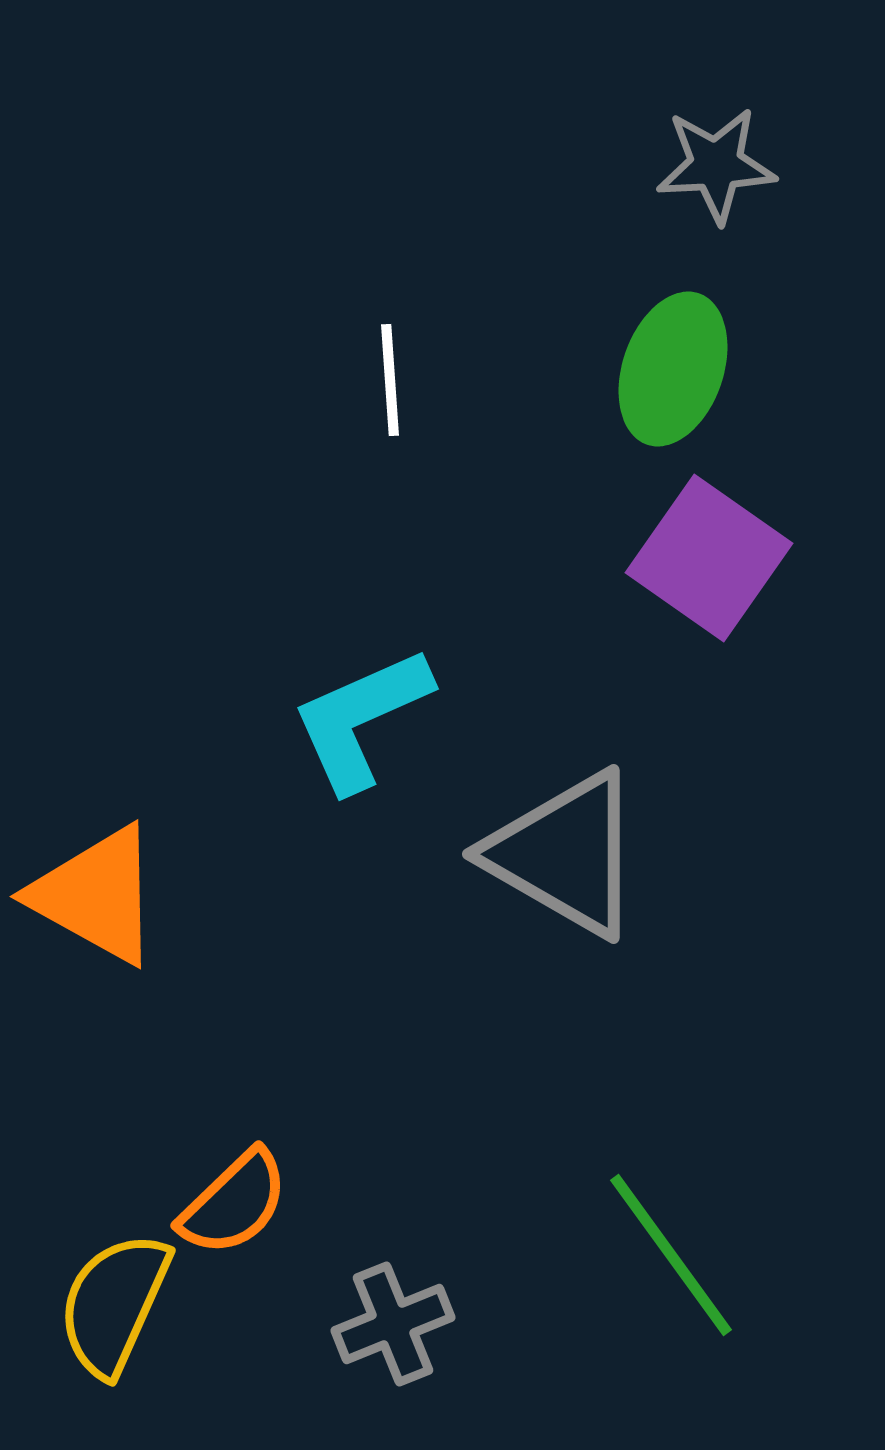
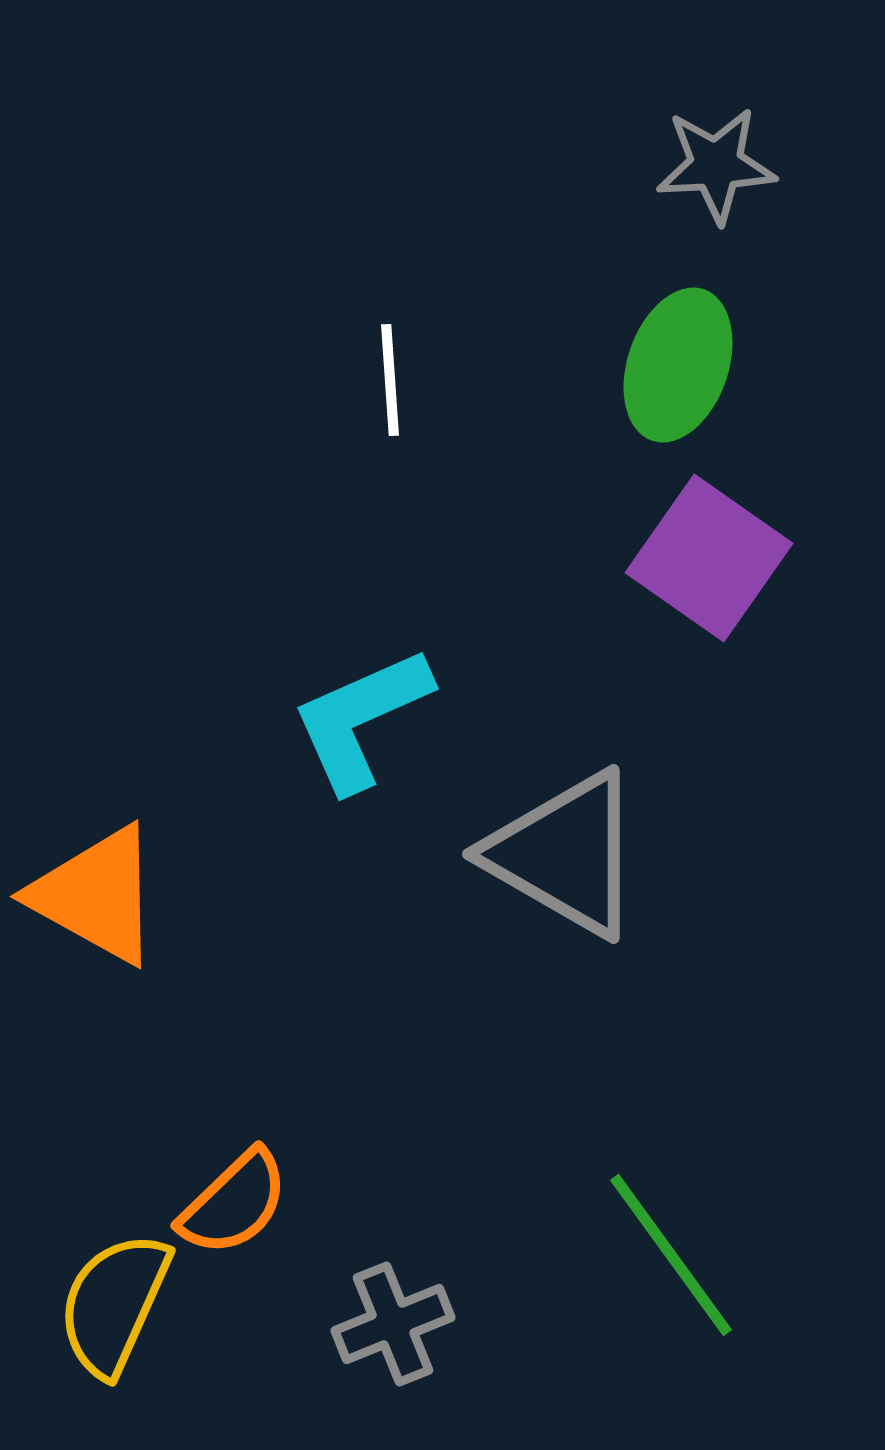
green ellipse: moved 5 px right, 4 px up
